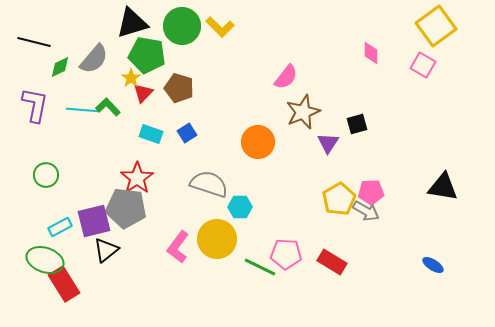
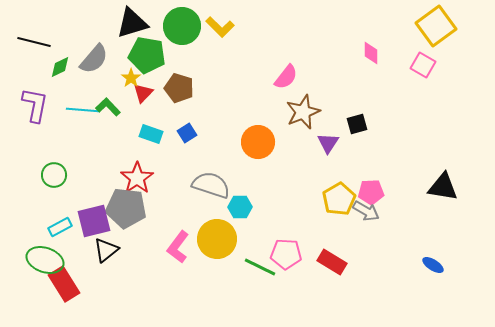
green circle at (46, 175): moved 8 px right
gray semicircle at (209, 184): moved 2 px right, 1 px down
